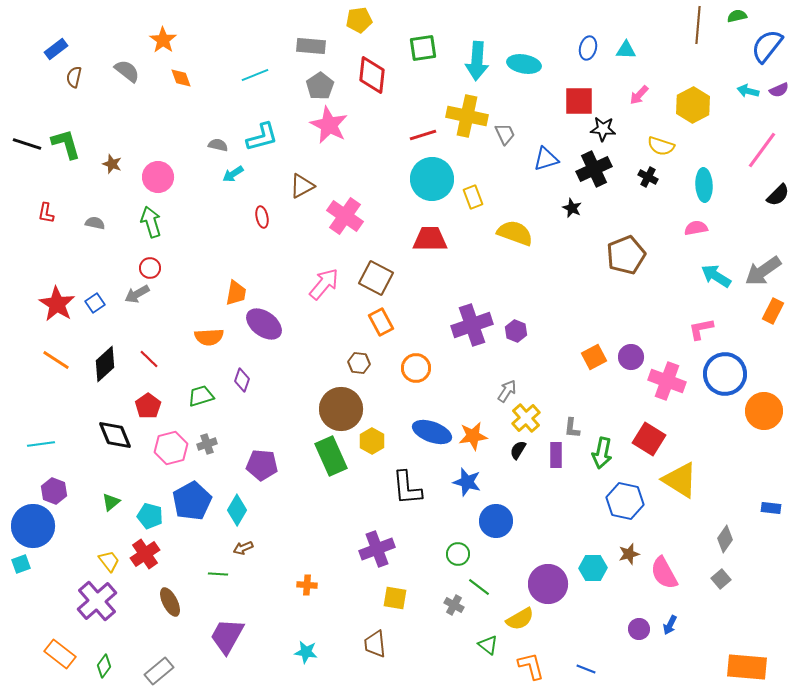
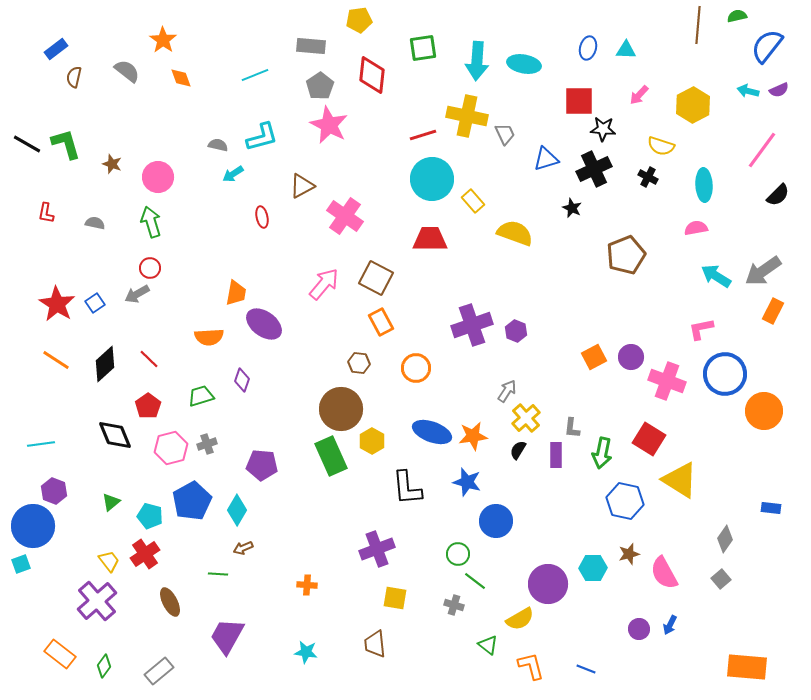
black line at (27, 144): rotated 12 degrees clockwise
yellow rectangle at (473, 197): moved 4 px down; rotated 20 degrees counterclockwise
green line at (479, 587): moved 4 px left, 6 px up
gray cross at (454, 605): rotated 12 degrees counterclockwise
